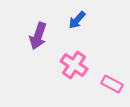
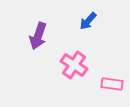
blue arrow: moved 11 px right, 1 px down
pink rectangle: rotated 20 degrees counterclockwise
